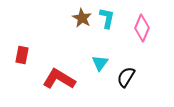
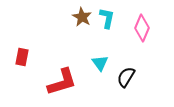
brown star: moved 1 px up
red rectangle: moved 2 px down
cyan triangle: rotated 12 degrees counterclockwise
red L-shape: moved 3 px right, 3 px down; rotated 132 degrees clockwise
